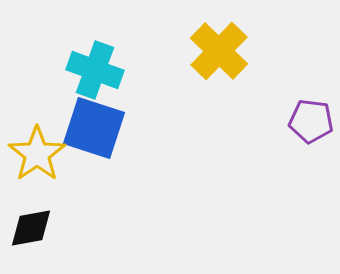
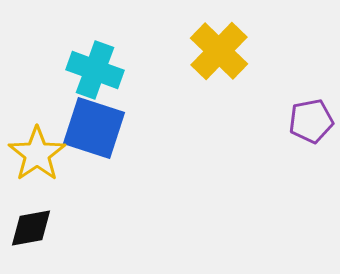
purple pentagon: rotated 18 degrees counterclockwise
